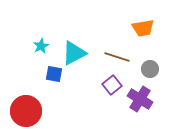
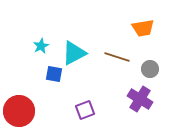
purple square: moved 27 px left, 25 px down; rotated 18 degrees clockwise
red circle: moved 7 px left
